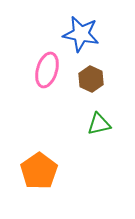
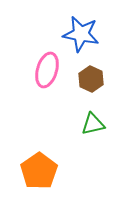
green triangle: moved 6 px left
